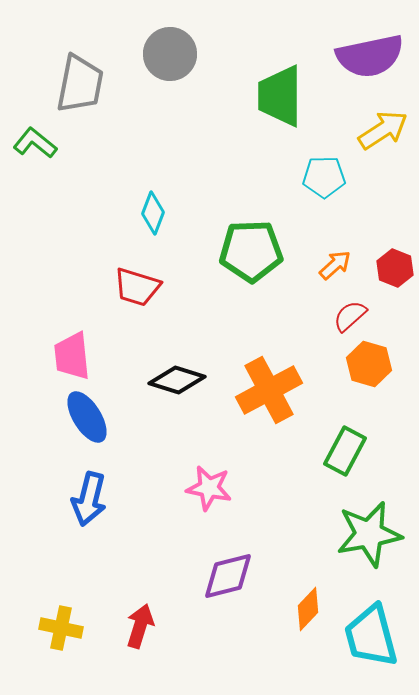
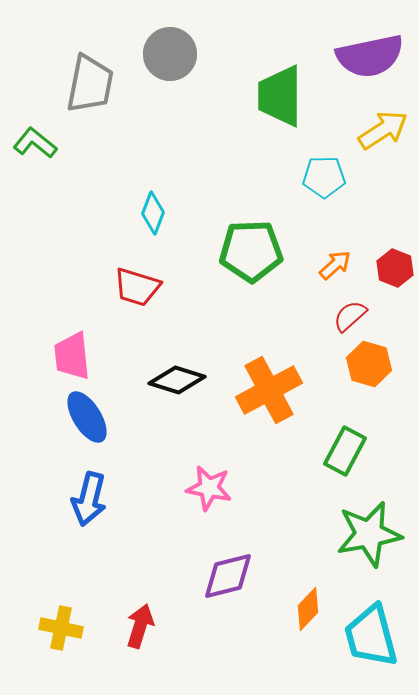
gray trapezoid: moved 10 px right
